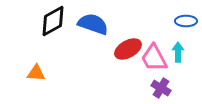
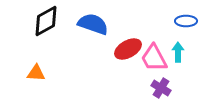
black diamond: moved 7 px left
